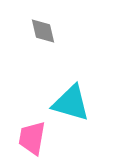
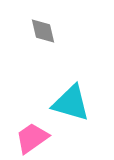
pink trapezoid: rotated 45 degrees clockwise
